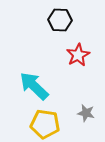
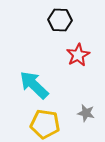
cyan arrow: moved 1 px up
